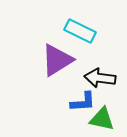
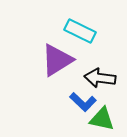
blue L-shape: rotated 48 degrees clockwise
